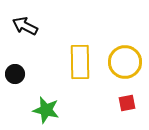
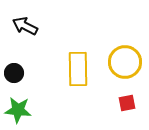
yellow rectangle: moved 2 px left, 7 px down
black circle: moved 1 px left, 1 px up
green star: moved 28 px left; rotated 8 degrees counterclockwise
